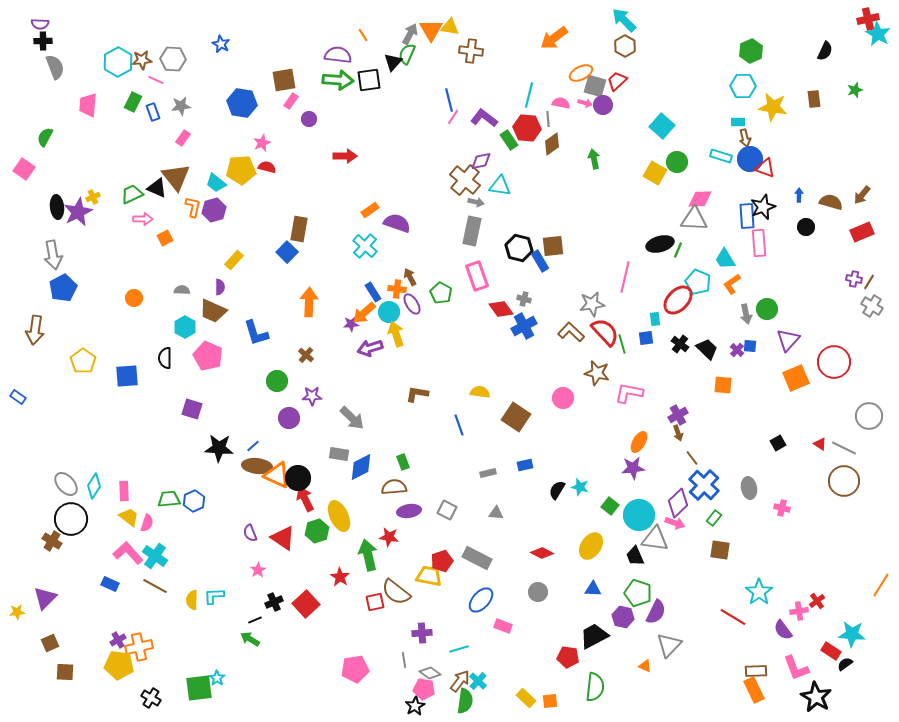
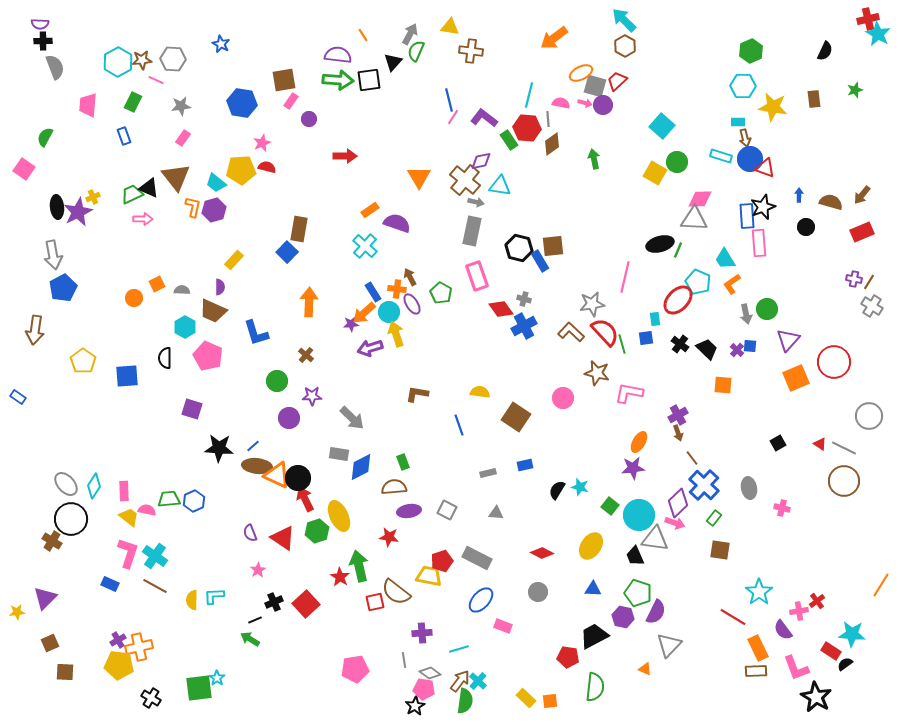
orange triangle at (431, 30): moved 12 px left, 147 px down
green semicircle at (407, 54): moved 9 px right, 3 px up
blue rectangle at (153, 112): moved 29 px left, 24 px down
black triangle at (157, 188): moved 8 px left
orange square at (165, 238): moved 8 px left, 46 px down
pink semicircle at (147, 523): moved 13 px up; rotated 96 degrees counterclockwise
pink L-shape at (128, 553): rotated 60 degrees clockwise
green arrow at (368, 555): moved 9 px left, 11 px down
orange triangle at (645, 666): moved 3 px down
orange rectangle at (754, 690): moved 4 px right, 42 px up
